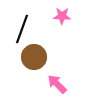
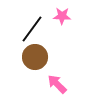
black line: moved 10 px right; rotated 16 degrees clockwise
brown circle: moved 1 px right
